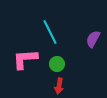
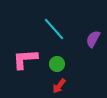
cyan line: moved 4 px right, 3 px up; rotated 15 degrees counterclockwise
red arrow: rotated 28 degrees clockwise
